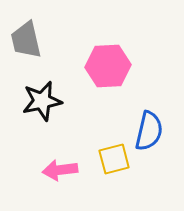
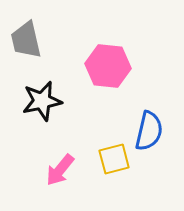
pink hexagon: rotated 9 degrees clockwise
pink arrow: rotated 44 degrees counterclockwise
